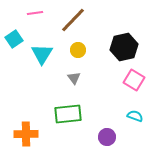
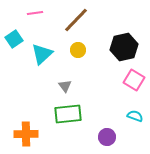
brown line: moved 3 px right
cyan triangle: rotated 15 degrees clockwise
gray triangle: moved 9 px left, 8 px down
